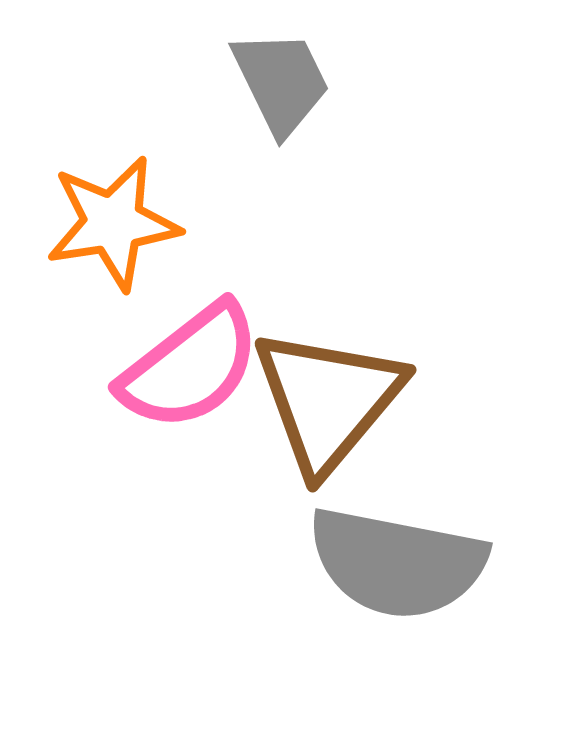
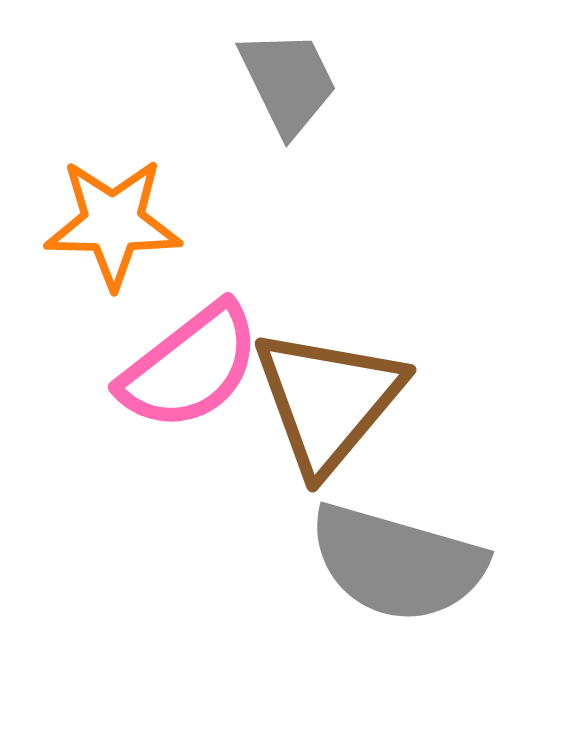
gray trapezoid: moved 7 px right
orange star: rotated 10 degrees clockwise
gray semicircle: rotated 5 degrees clockwise
